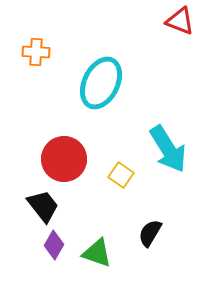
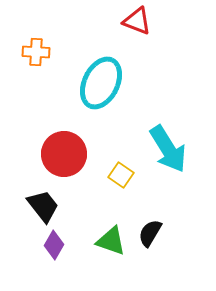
red triangle: moved 43 px left
red circle: moved 5 px up
green triangle: moved 14 px right, 12 px up
